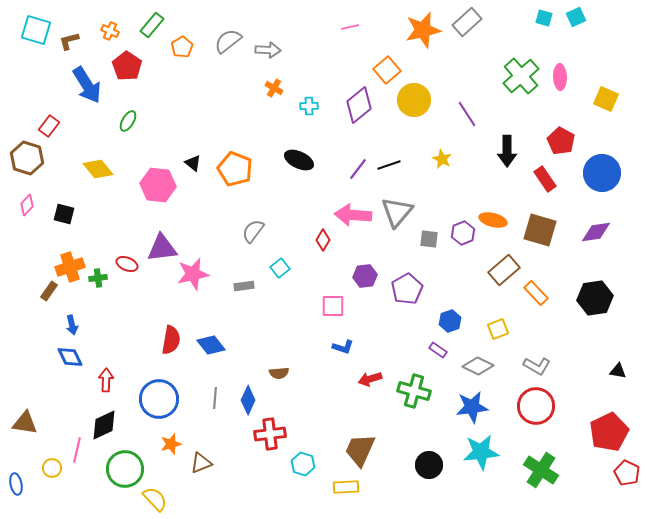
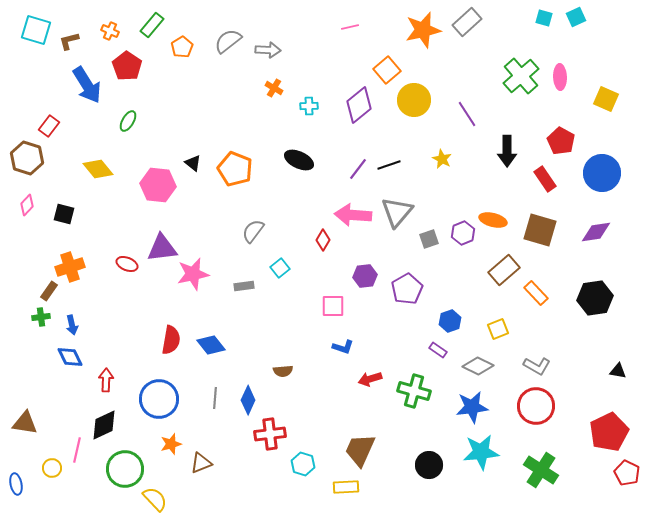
gray square at (429, 239): rotated 24 degrees counterclockwise
green cross at (98, 278): moved 57 px left, 39 px down
brown semicircle at (279, 373): moved 4 px right, 2 px up
